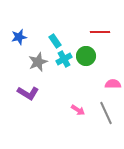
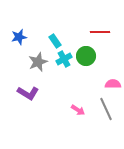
gray line: moved 4 px up
